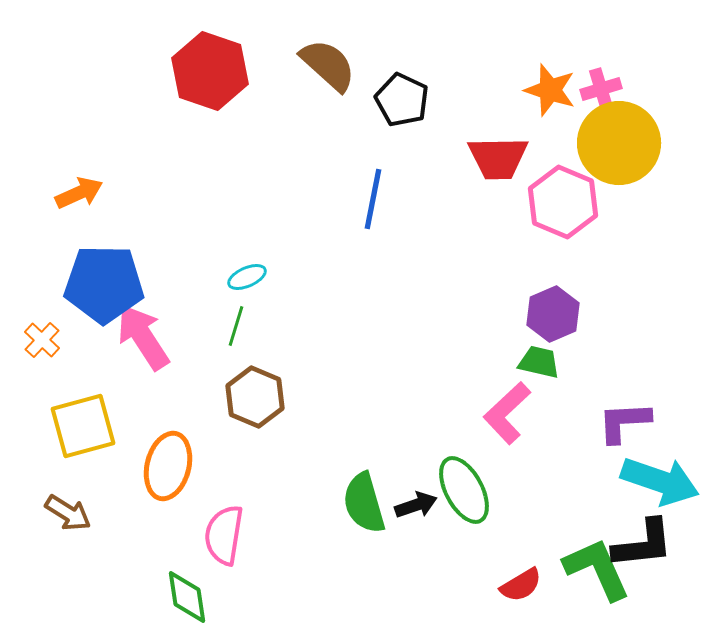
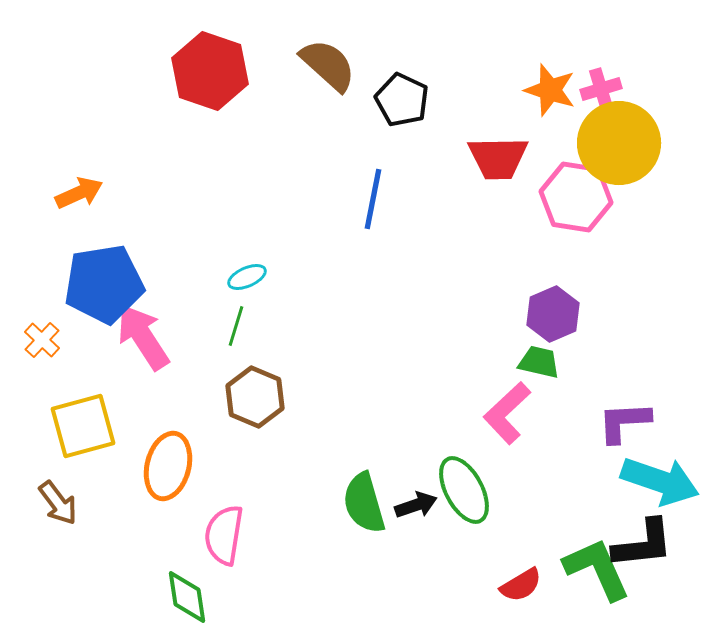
pink hexagon: moved 13 px right, 5 px up; rotated 14 degrees counterclockwise
blue pentagon: rotated 10 degrees counterclockwise
brown arrow: moved 10 px left, 10 px up; rotated 21 degrees clockwise
